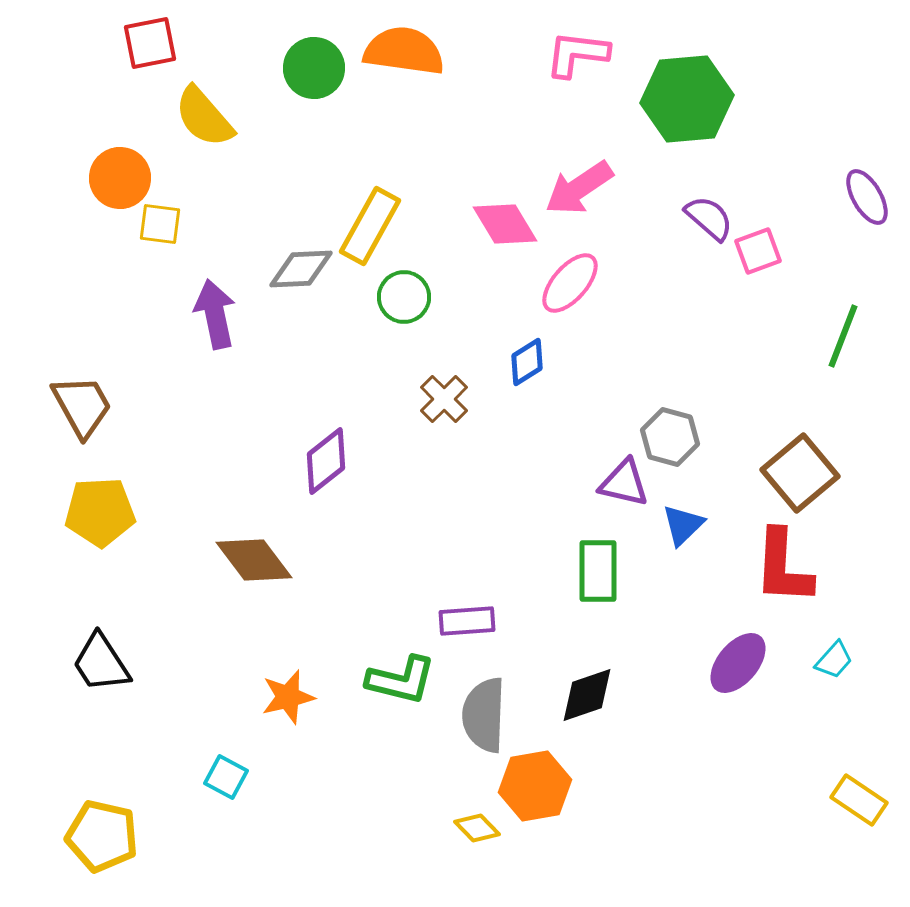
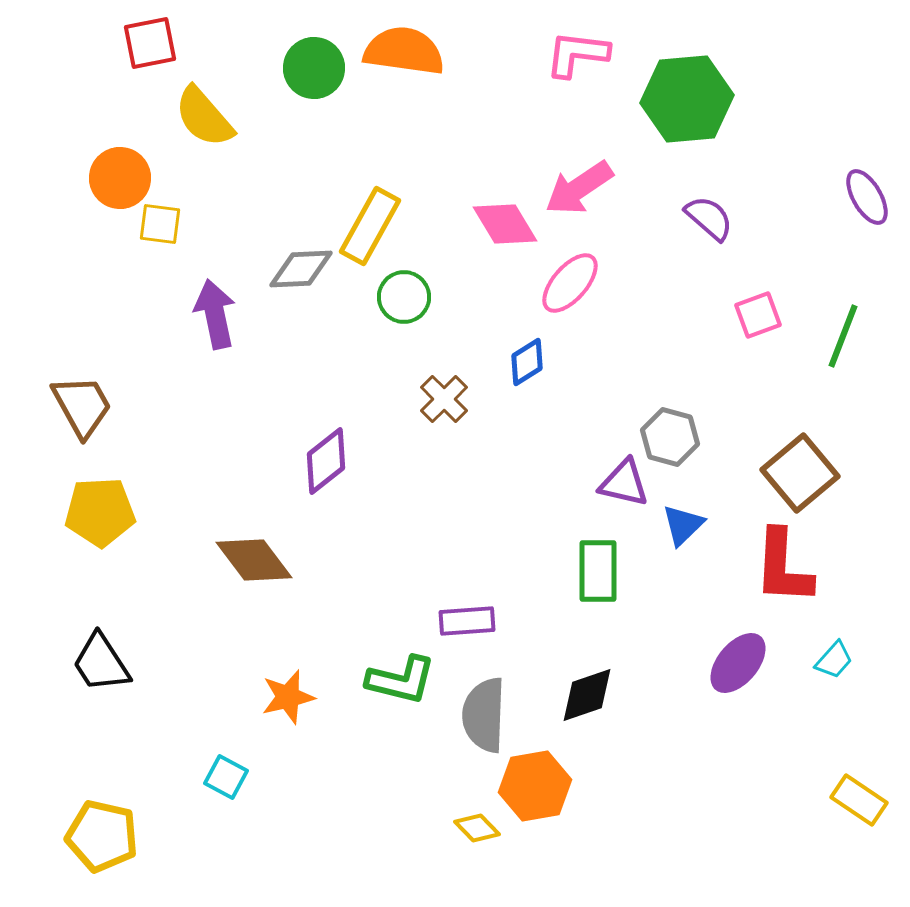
pink square at (758, 251): moved 64 px down
